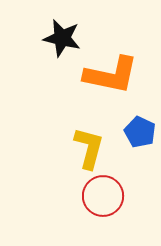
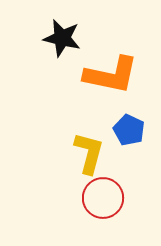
blue pentagon: moved 11 px left, 2 px up
yellow L-shape: moved 5 px down
red circle: moved 2 px down
